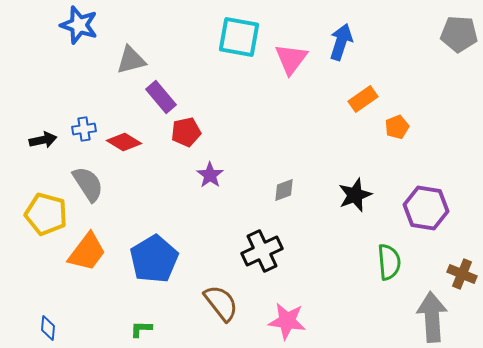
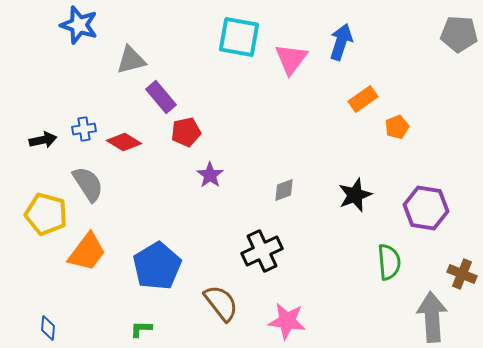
blue pentagon: moved 3 px right, 7 px down
